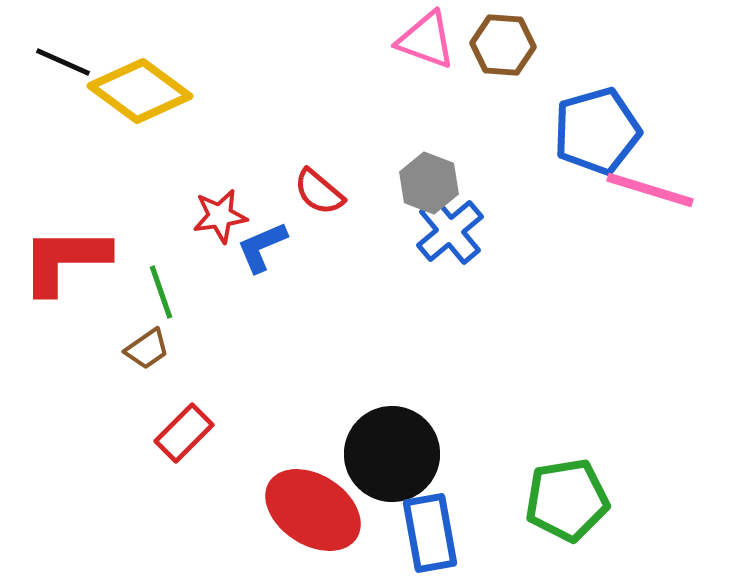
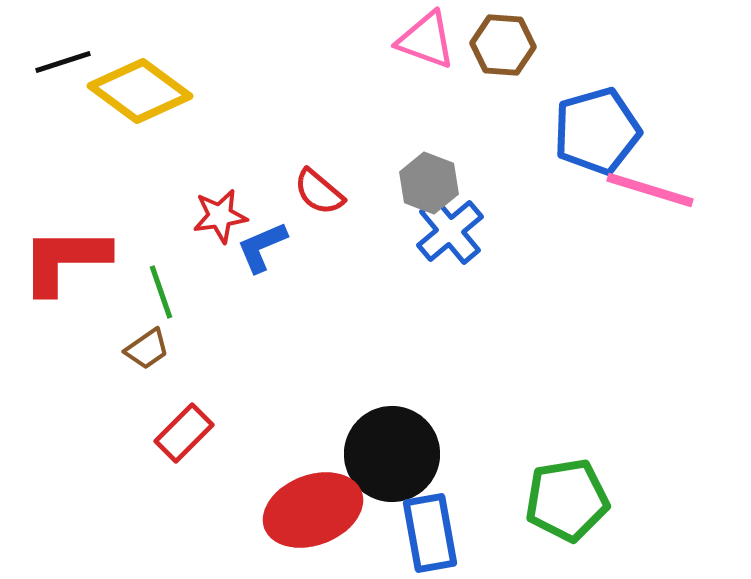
black line: rotated 42 degrees counterclockwise
red ellipse: rotated 54 degrees counterclockwise
